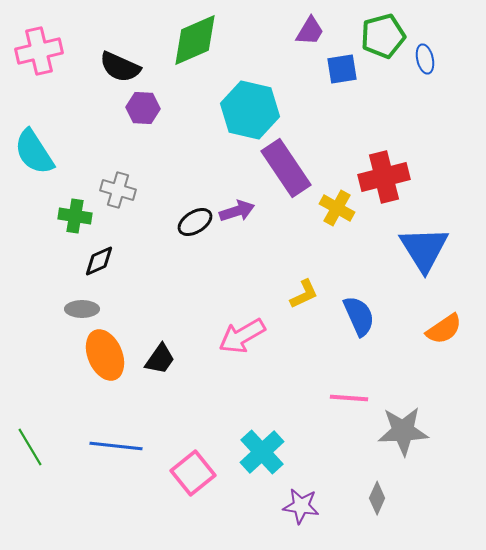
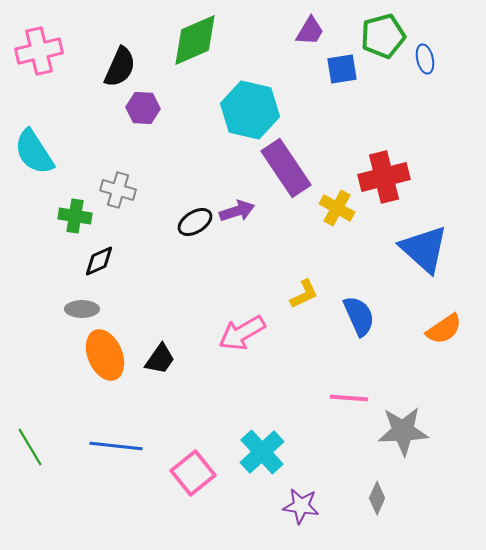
black semicircle: rotated 90 degrees counterclockwise
blue triangle: rotated 16 degrees counterclockwise
pink arrow: moved 3 px up
